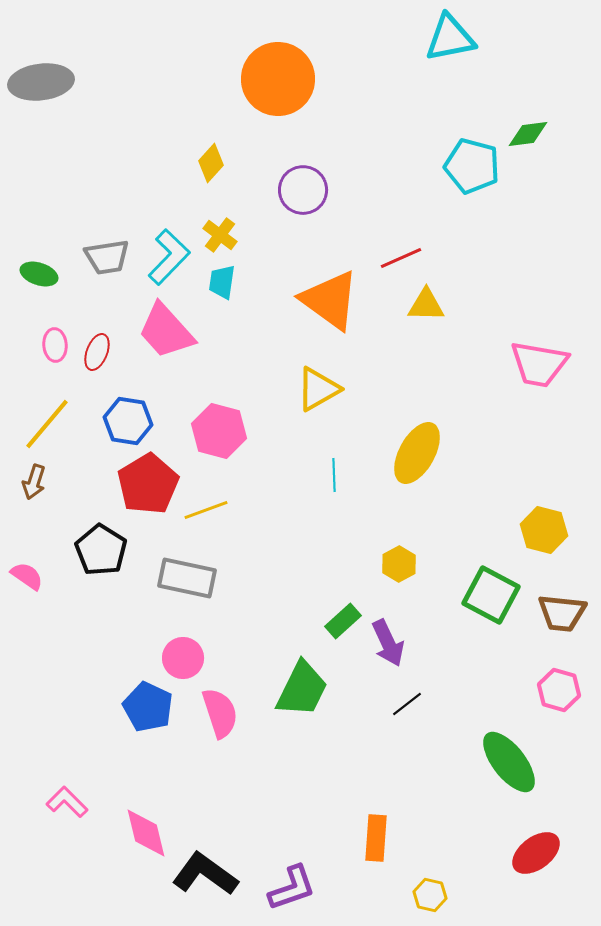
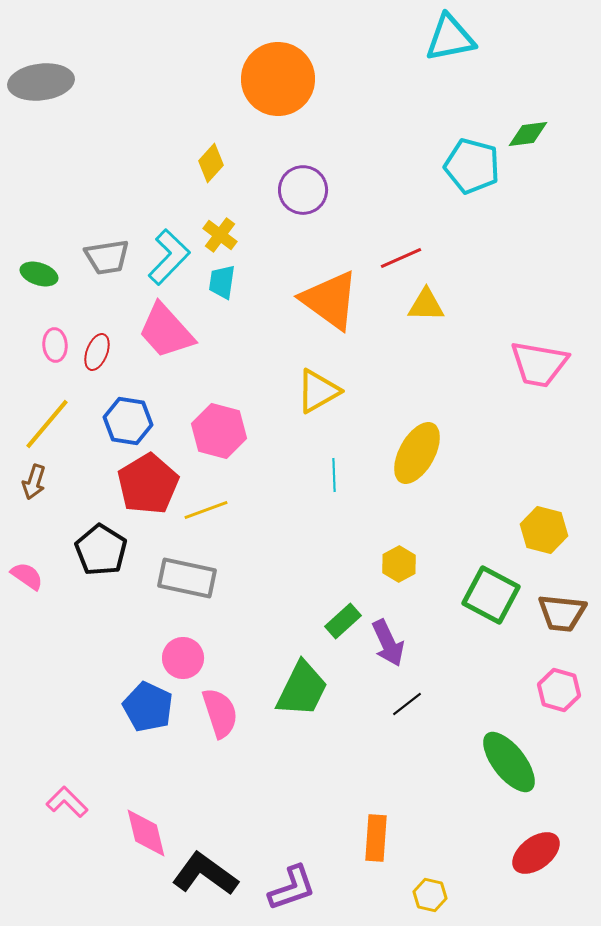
yellow triangle at (318, 389): moved 2 px down
